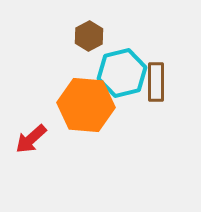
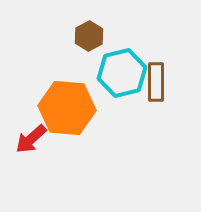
orange hexagon: moved 19 px left, 3 px down
